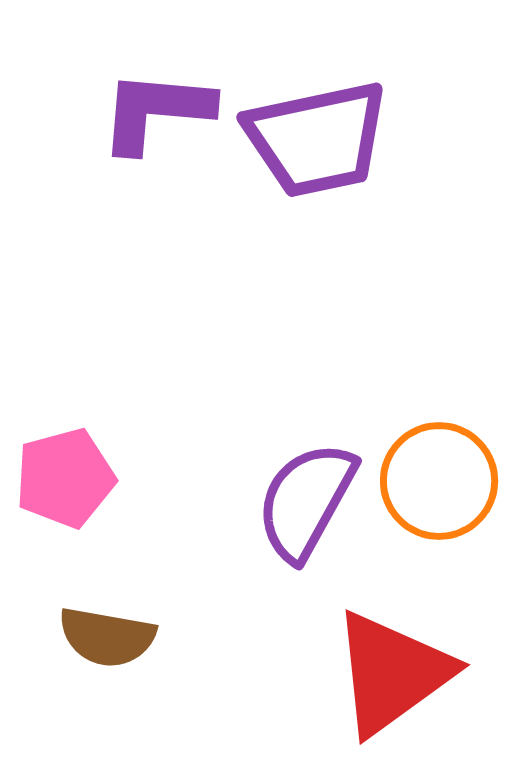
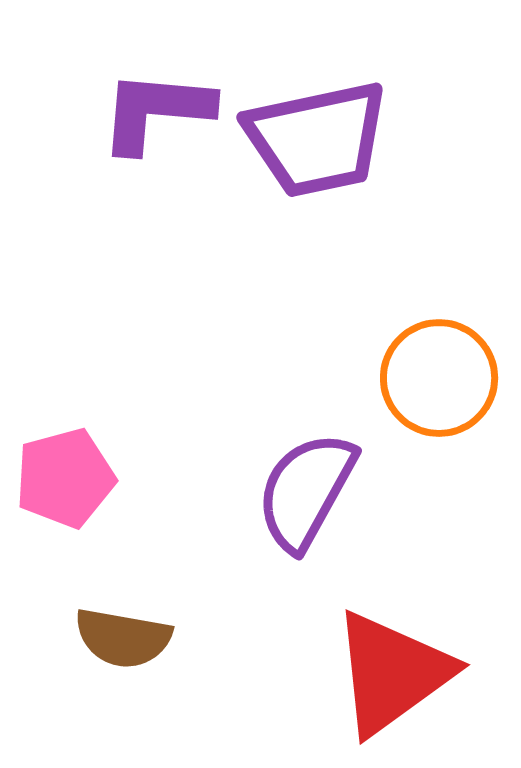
orange circle: moved 103 px up
purple semicircle: moved 10 px up
brown semicircle: moved 16 px right, 1 px down
